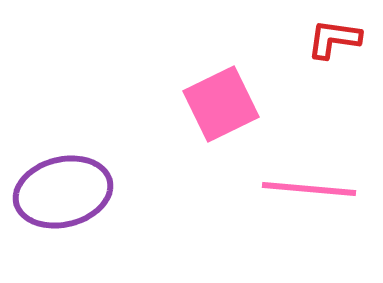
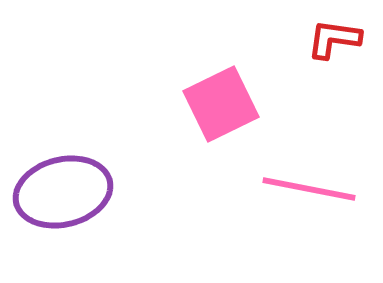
pink line: rotated 6 degrees clockwise
